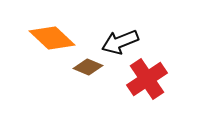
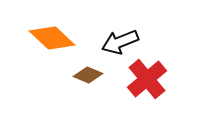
brown diamond: moved 8 px down
red cross: rotated 6 degrees counterclockwise
